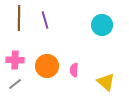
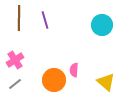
pink cross: rotated 36 degrees counterclockwise
orange circle: moved 7 px right, 14 px down
